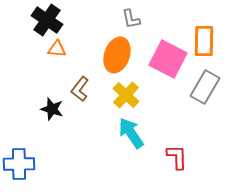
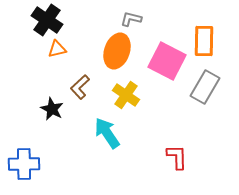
gray L-shape: rotated 115 degrees clockwise
orange triangle: rotated 18 degrees counterclockwise
orange ellipse: moved 4 px up
pink square: moved 1 px left, 2 px down
brown L-shape: moved 2 px up; rotated 10 degrees clockwise
yellow cross: rotated 8 degrees counterclockwise
black star: rotated 10 degrees clockwise
cyan arrow: moved 24 px left
blue cross: moved 5 px right
